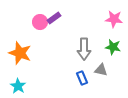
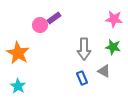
pink circle: moved 3 px down
orange star: moved 2 px left; rotated 10 degrees clockwise
gray triangle: moved 3 px right, 1 px down; rotated 16 degrees clockwise
